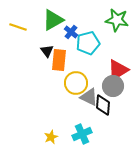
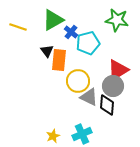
yellow circle: moved 2 px right, 2 px up
black diamond: moved 4 px right
yellow star: moved 2 px right, 1 px up
